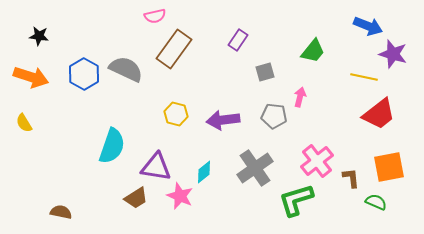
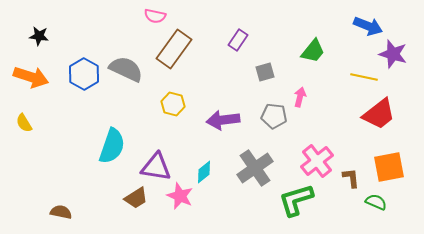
pink semicircle: rotated 25 degrees clockwise
yellow hexagon: moved 3 px left, 10 px up
